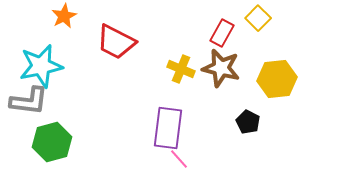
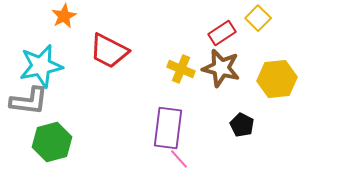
red rectangle: rotated 28 degrees clockwise
red trapezoid: moved 7 px left, 9 px down
black pentagon: moved 6 px left, 3 px down
